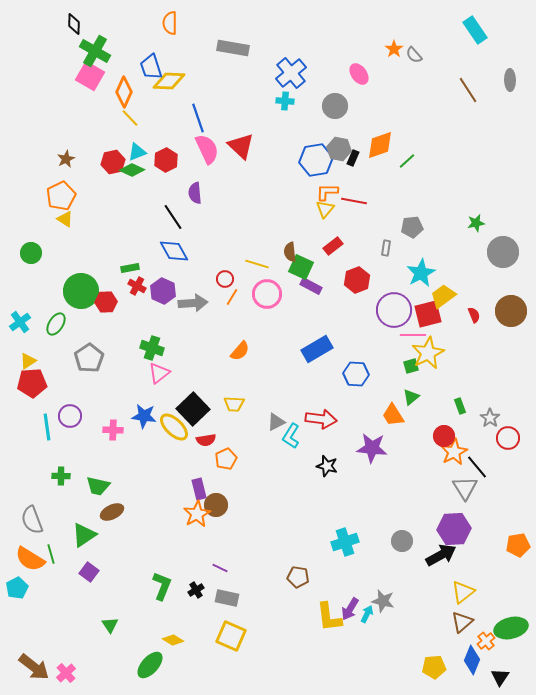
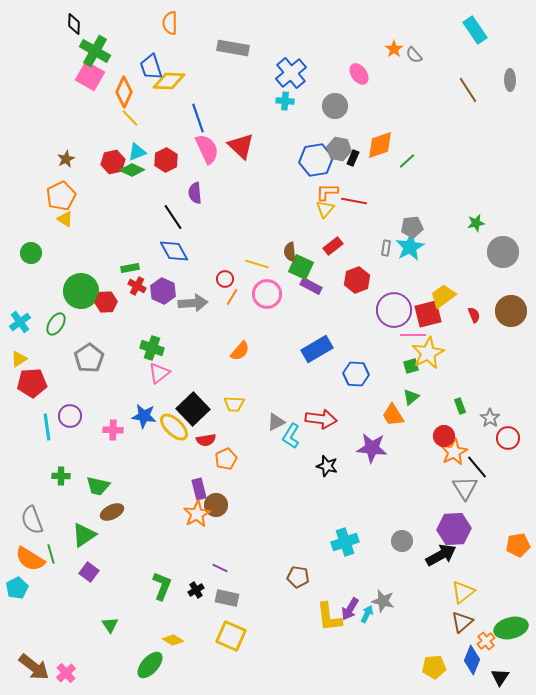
cyan star at (421, 273): moved 11 px left, 26 px up
yellow triangle at (28, 361): moved 9 px left, 2 px up
